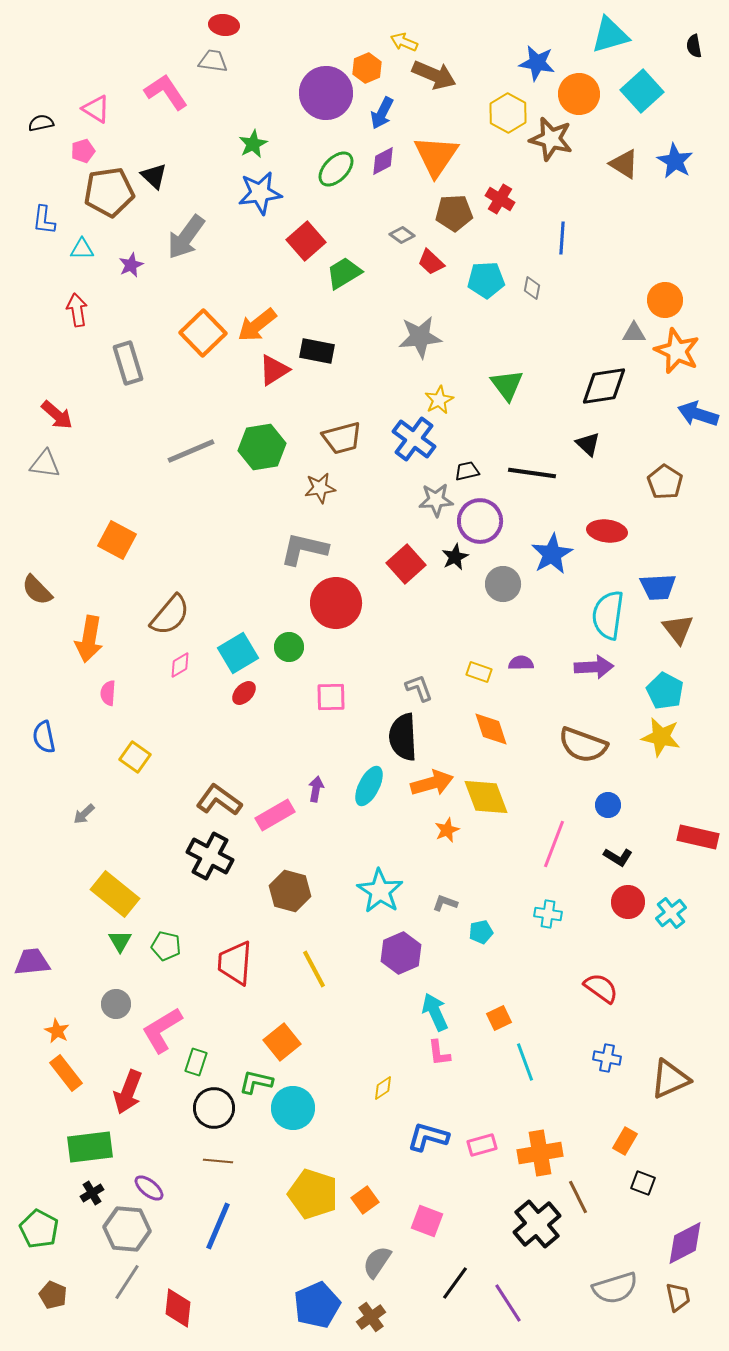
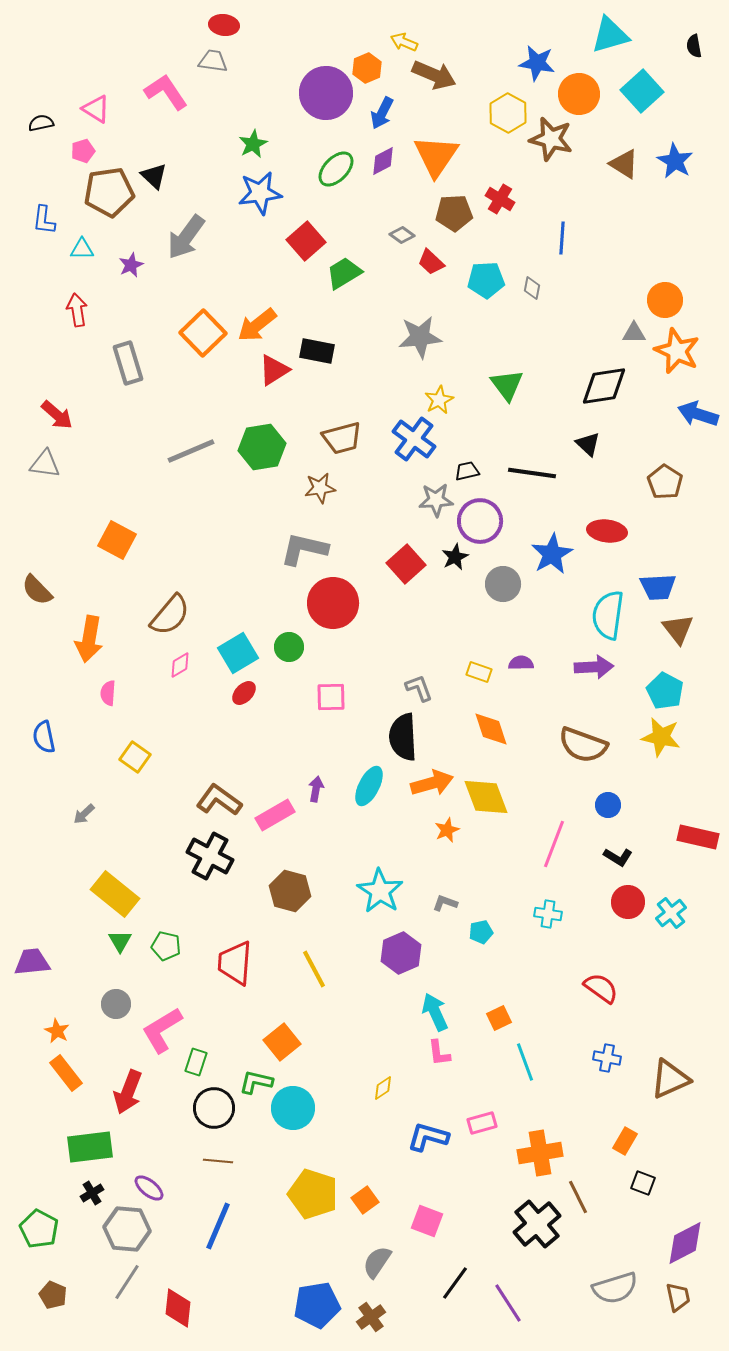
red circle at (336, 603): moved 3 px left
pink rectangle at (482, 1145): moved 22 px up
blue pentagon at (317, 1305): rotated 15 degrees clockwise
